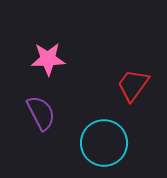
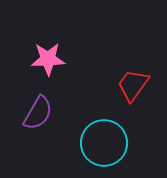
purple semicircle: moved 3 px left; rotated 57 degrees clockwise
